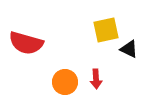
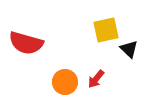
black triangle: rotated 18 degrees clockwise
red arrow: rotated 42 degrees clockwise
